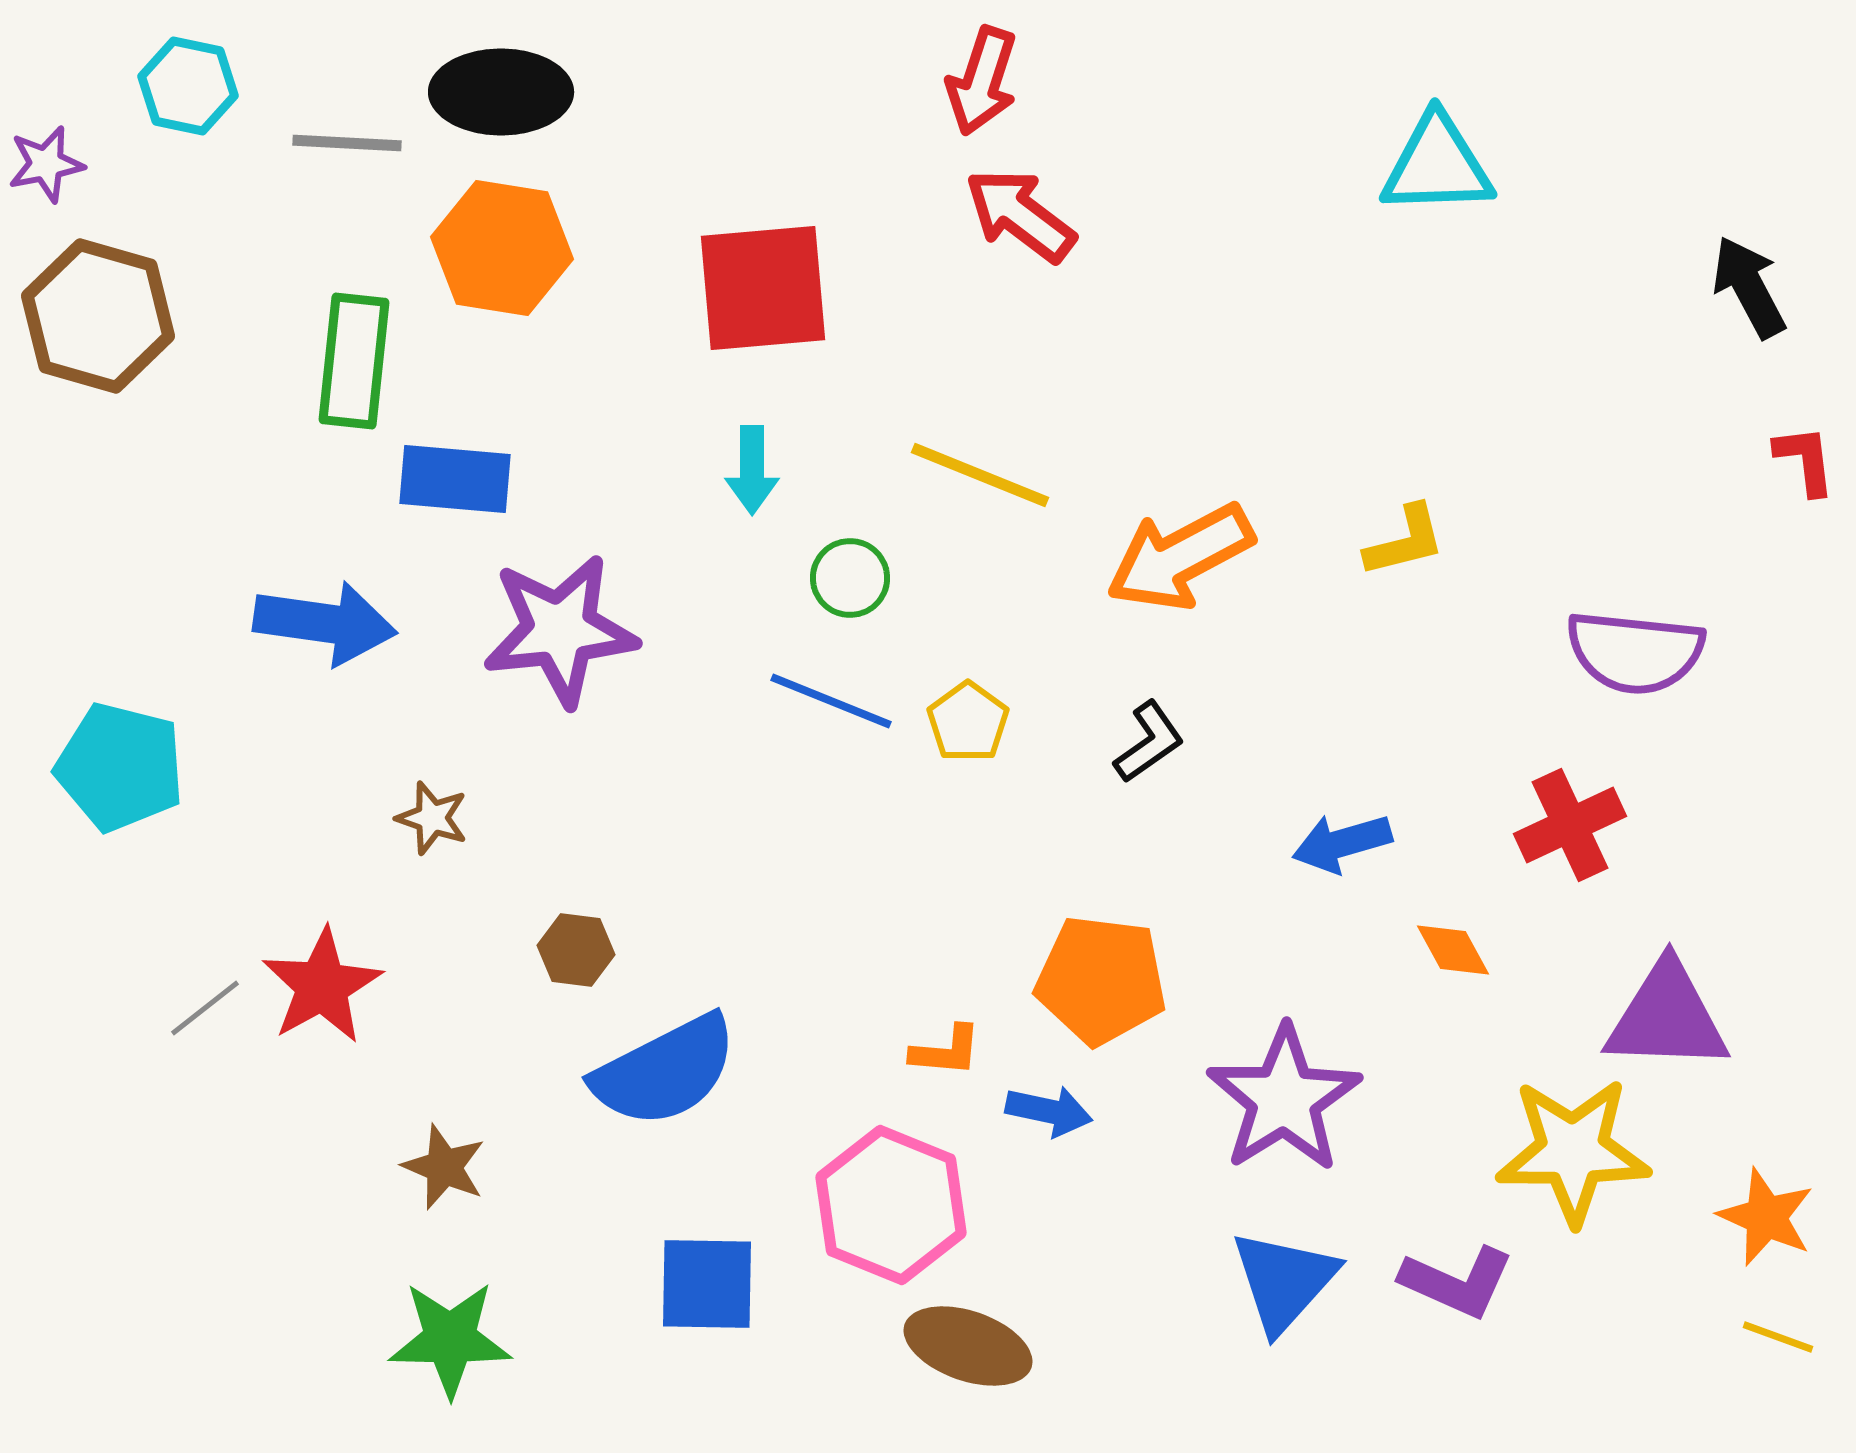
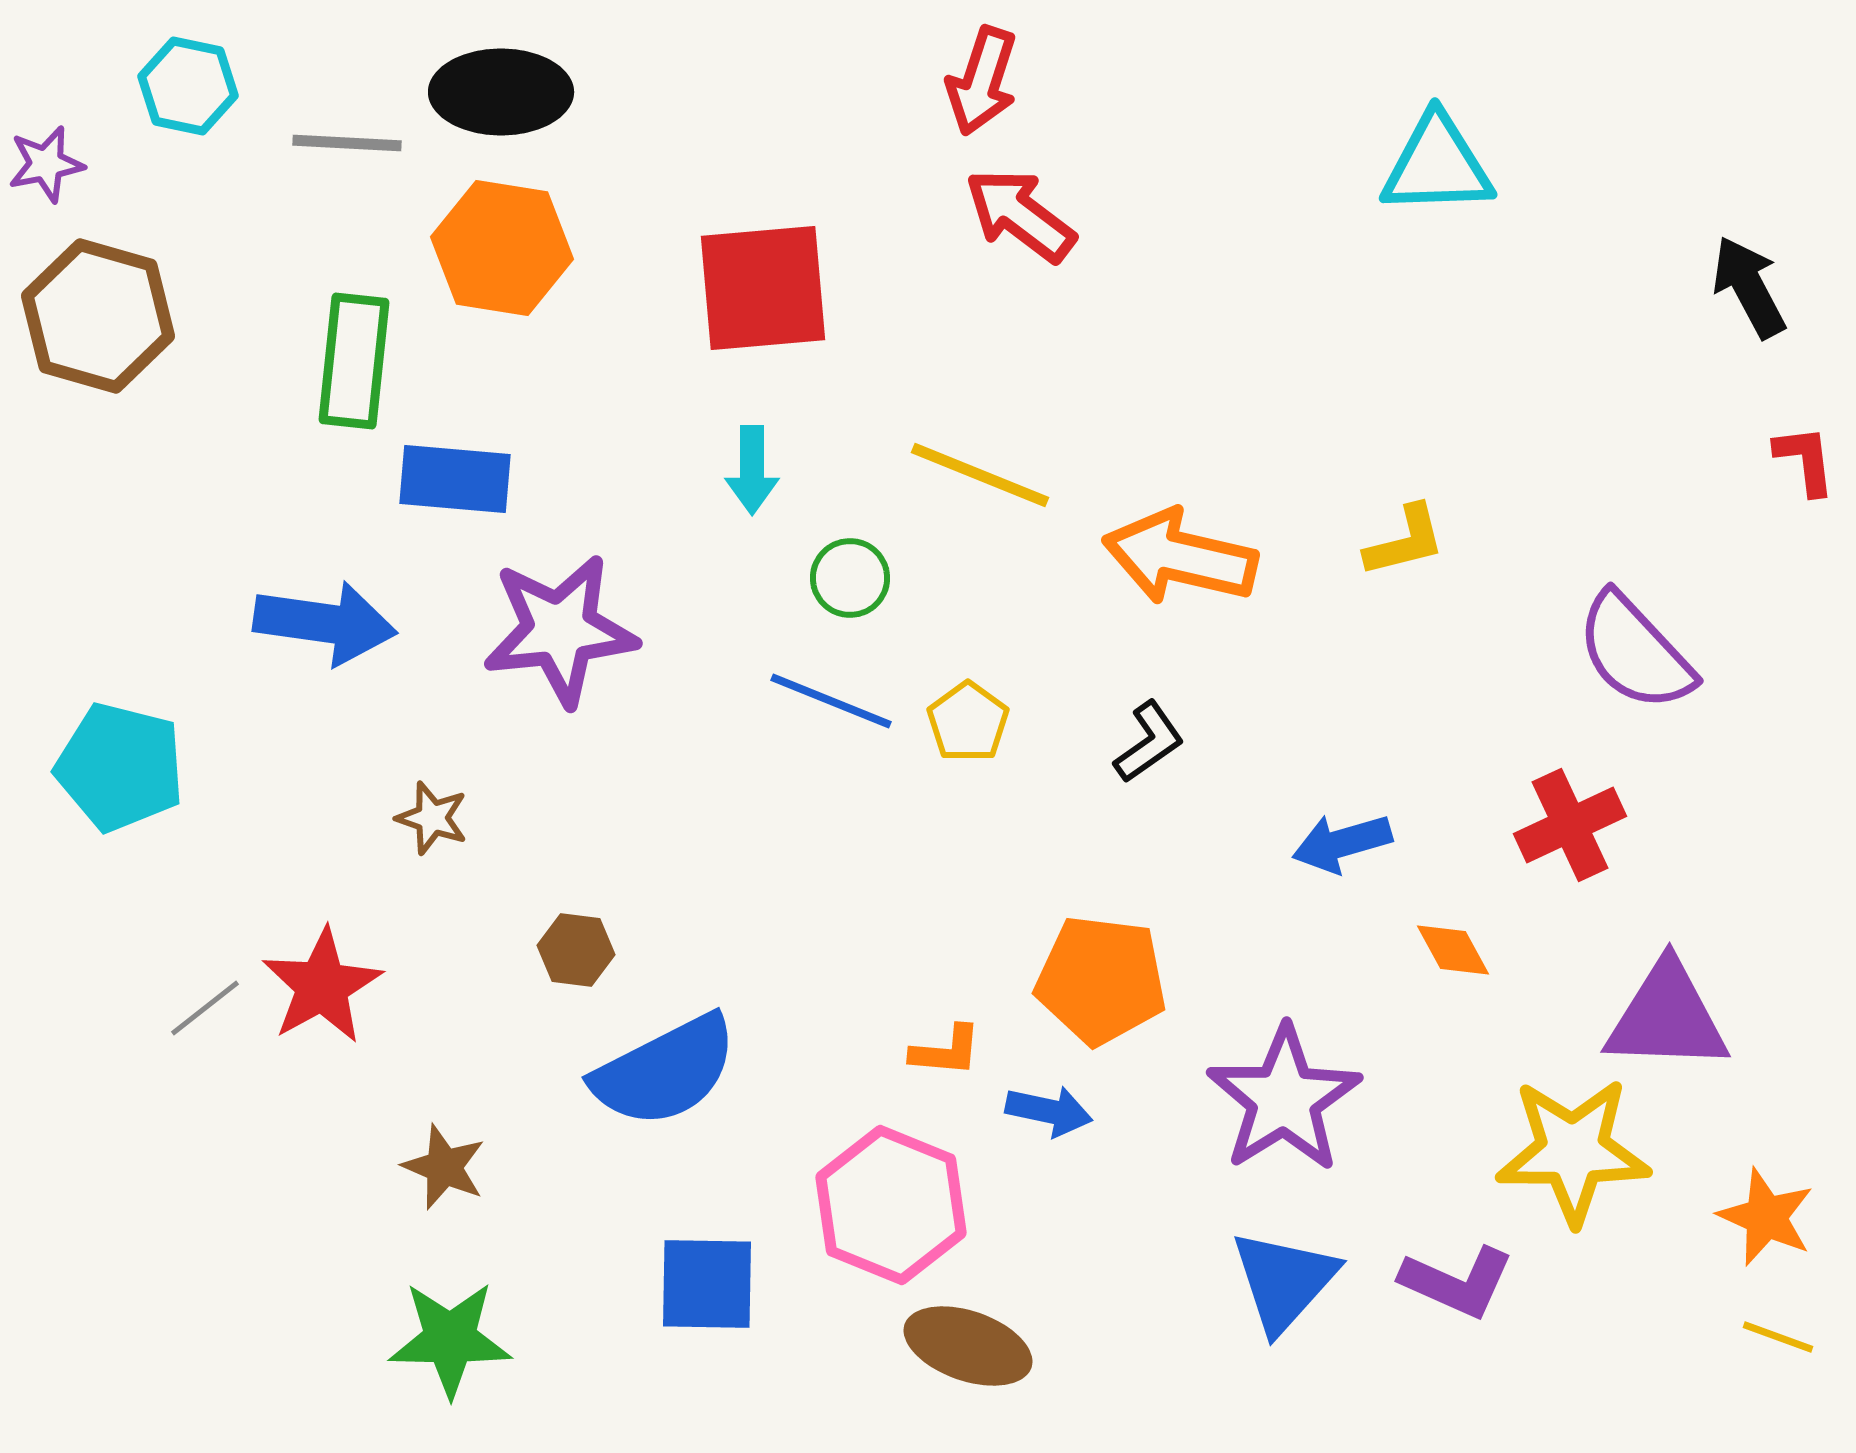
orange arrow at (1180, 557): rotated 41 degrees clockwise
purple semicircle at (1635, 652): rotated 41 degrees clockwise
